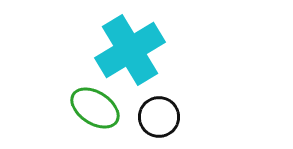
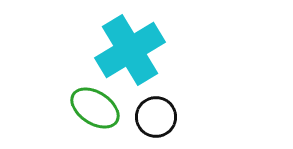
black circle: moved 3 px left
